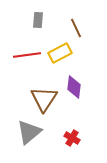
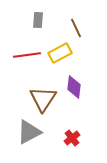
brown triangle: moved 1 px left
gray triangle: rotated 12 degrees clockwise
red cross: rotated 21 degrees clockwise
